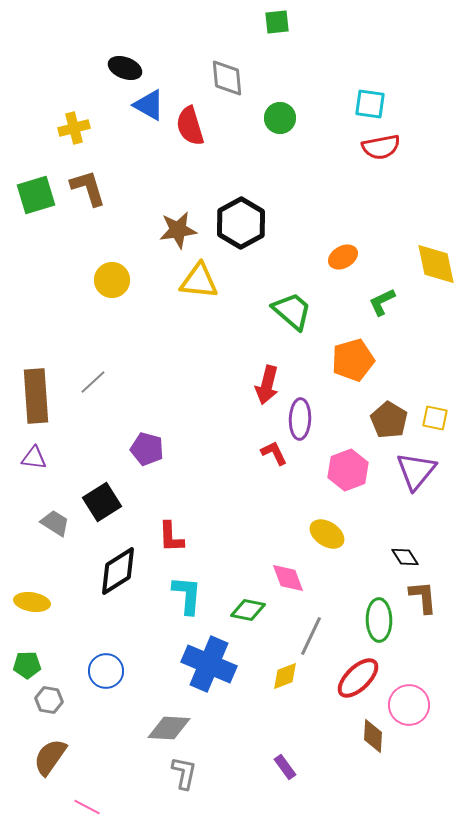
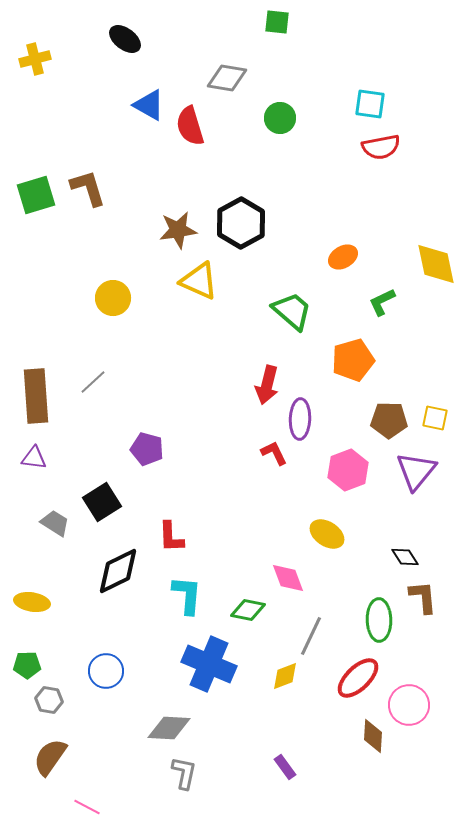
green square at (277, 22): rotated 12 degrees clockwise
black ellipse at (125, 68): moved 29 px up; rotated 16 degrees clockwise
gray diamond at (227, 78): rotated 75 degrees counterclockwise
yellow cross at (74, 128): moved 39 px left, 69 px up
yellow circle at (112, 280): moved 1 px right, 18 px down
yellow triangle at (199, 281): rotated 18 degrees clockwise
brown pentagon at (389, 420): rotated 30 degrees counterclockwise
black diamond at (118, 571): rotated 6 degrees clockwise
